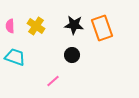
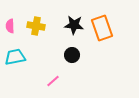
yellow cross: rotated 24 degrees counterclockwise
cyan trapezoid: rotated 30 degrees counterclockwise
